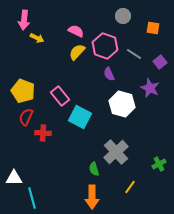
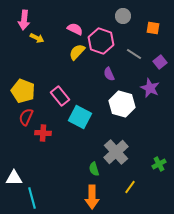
pink semicircle: moved 1 px left, 2 px up
pink hexagon: moved 4 px left, 5 px up
